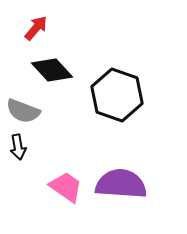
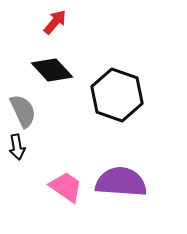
red arrow: moved 19 px right, 6 px up
gray semicircle: rotated 136 degrees counterclockwise
black arrow: moved 1 px left
purple semicircle: moved 2 px up
